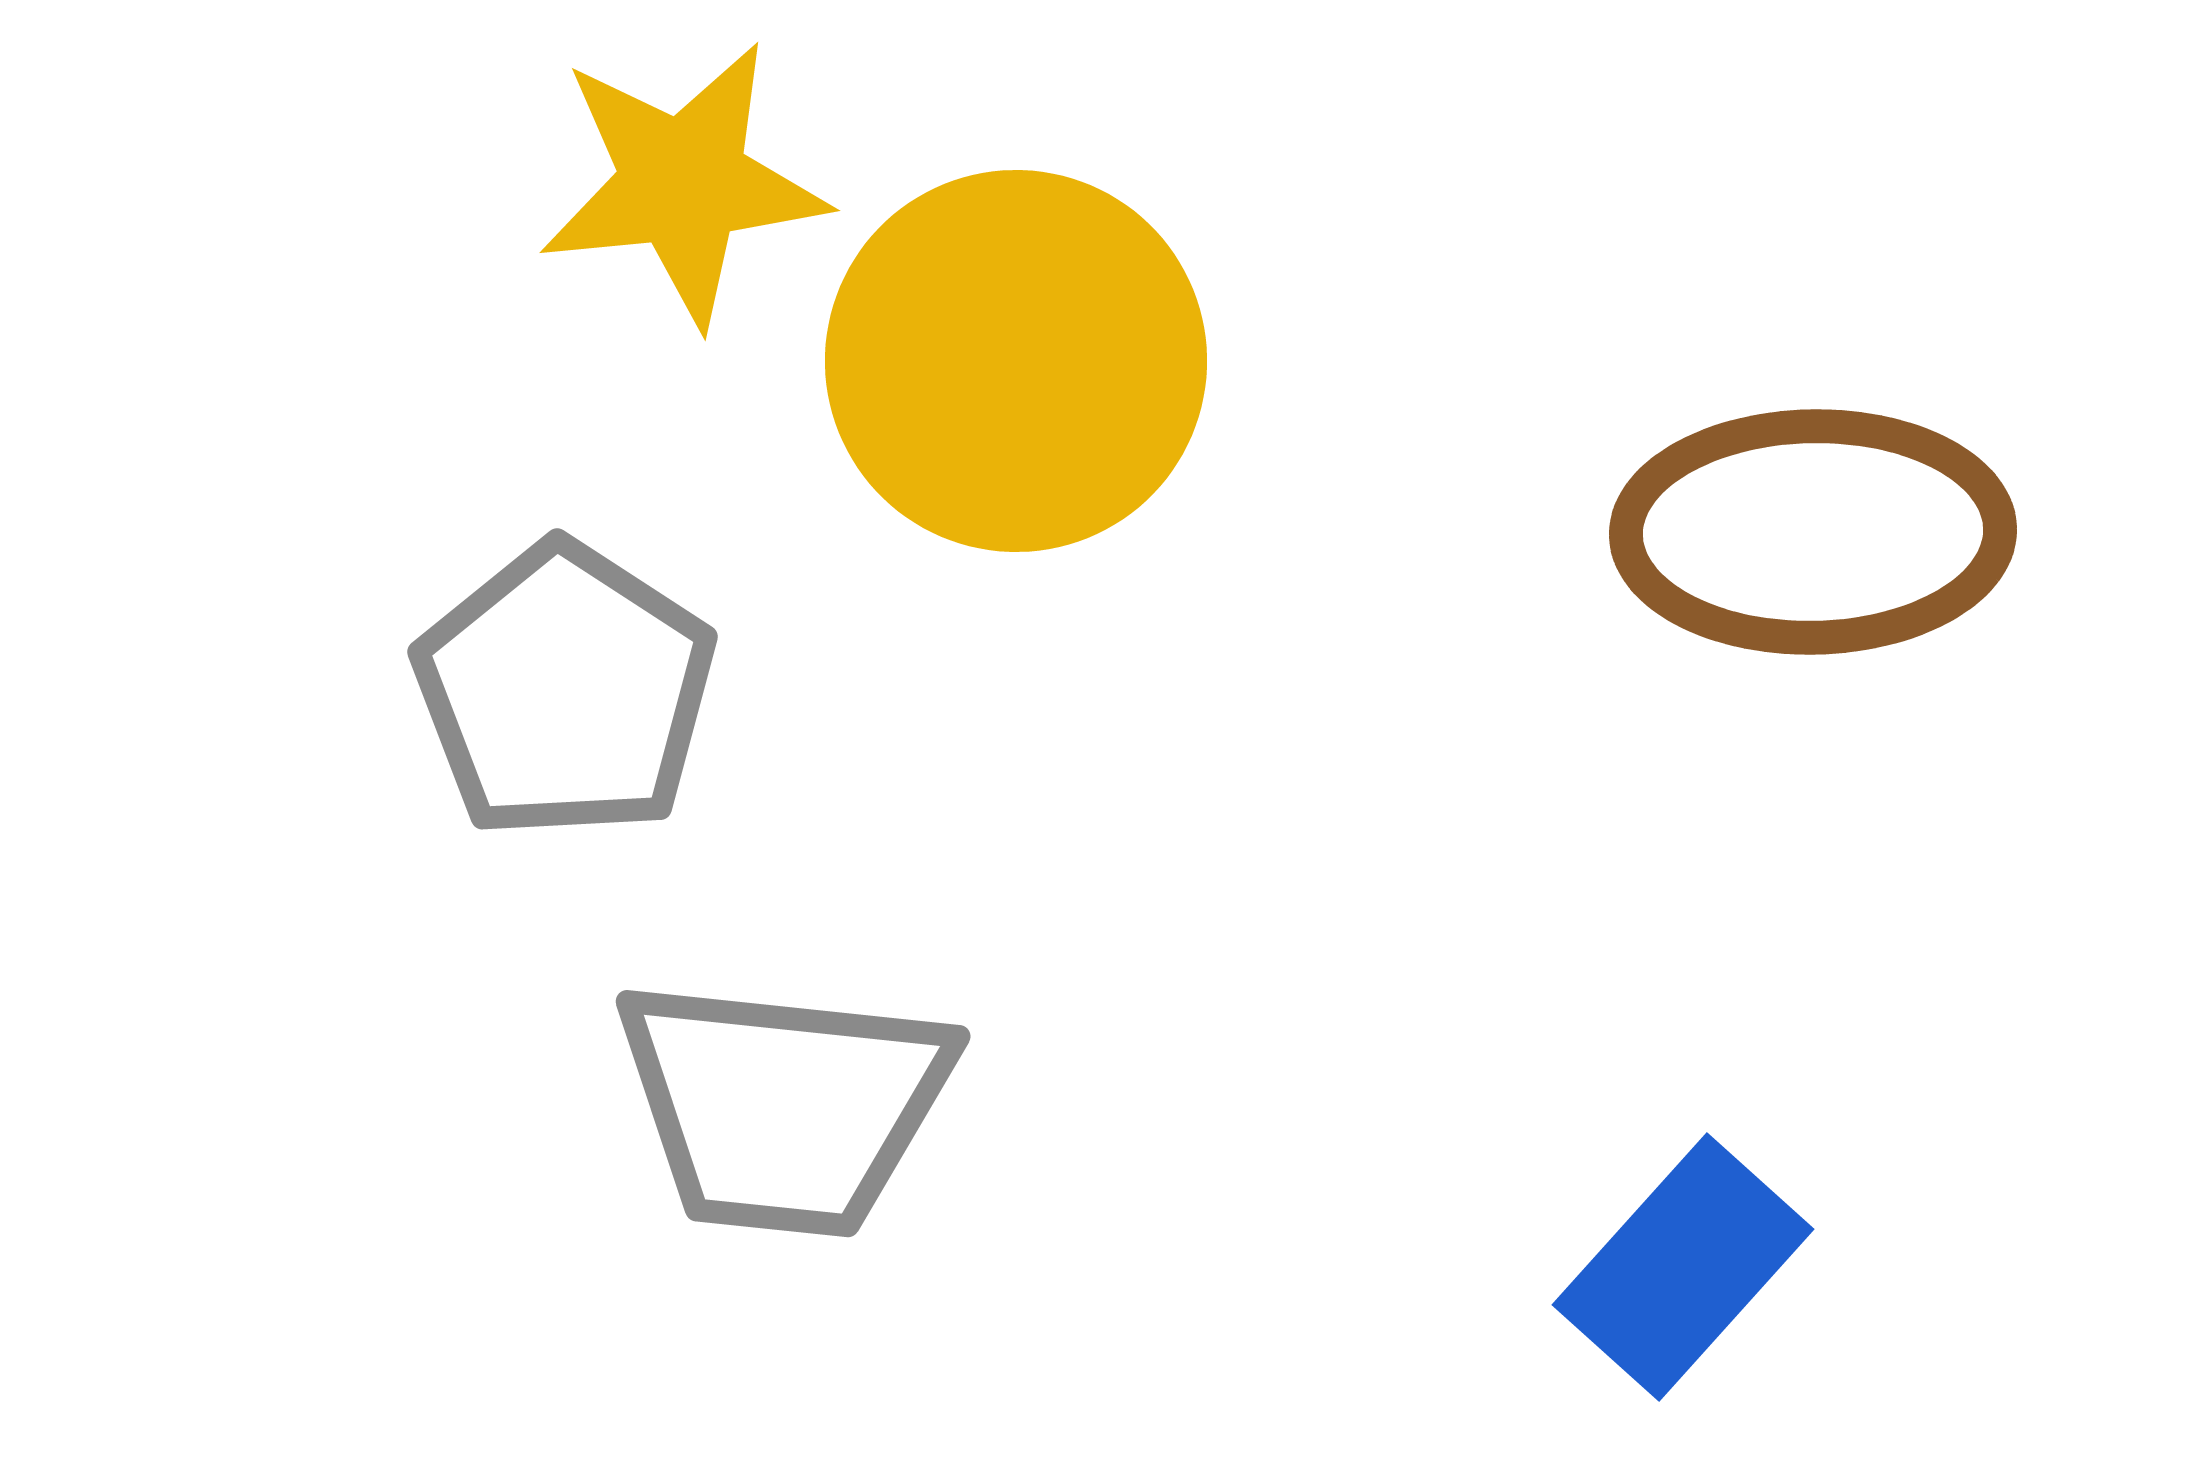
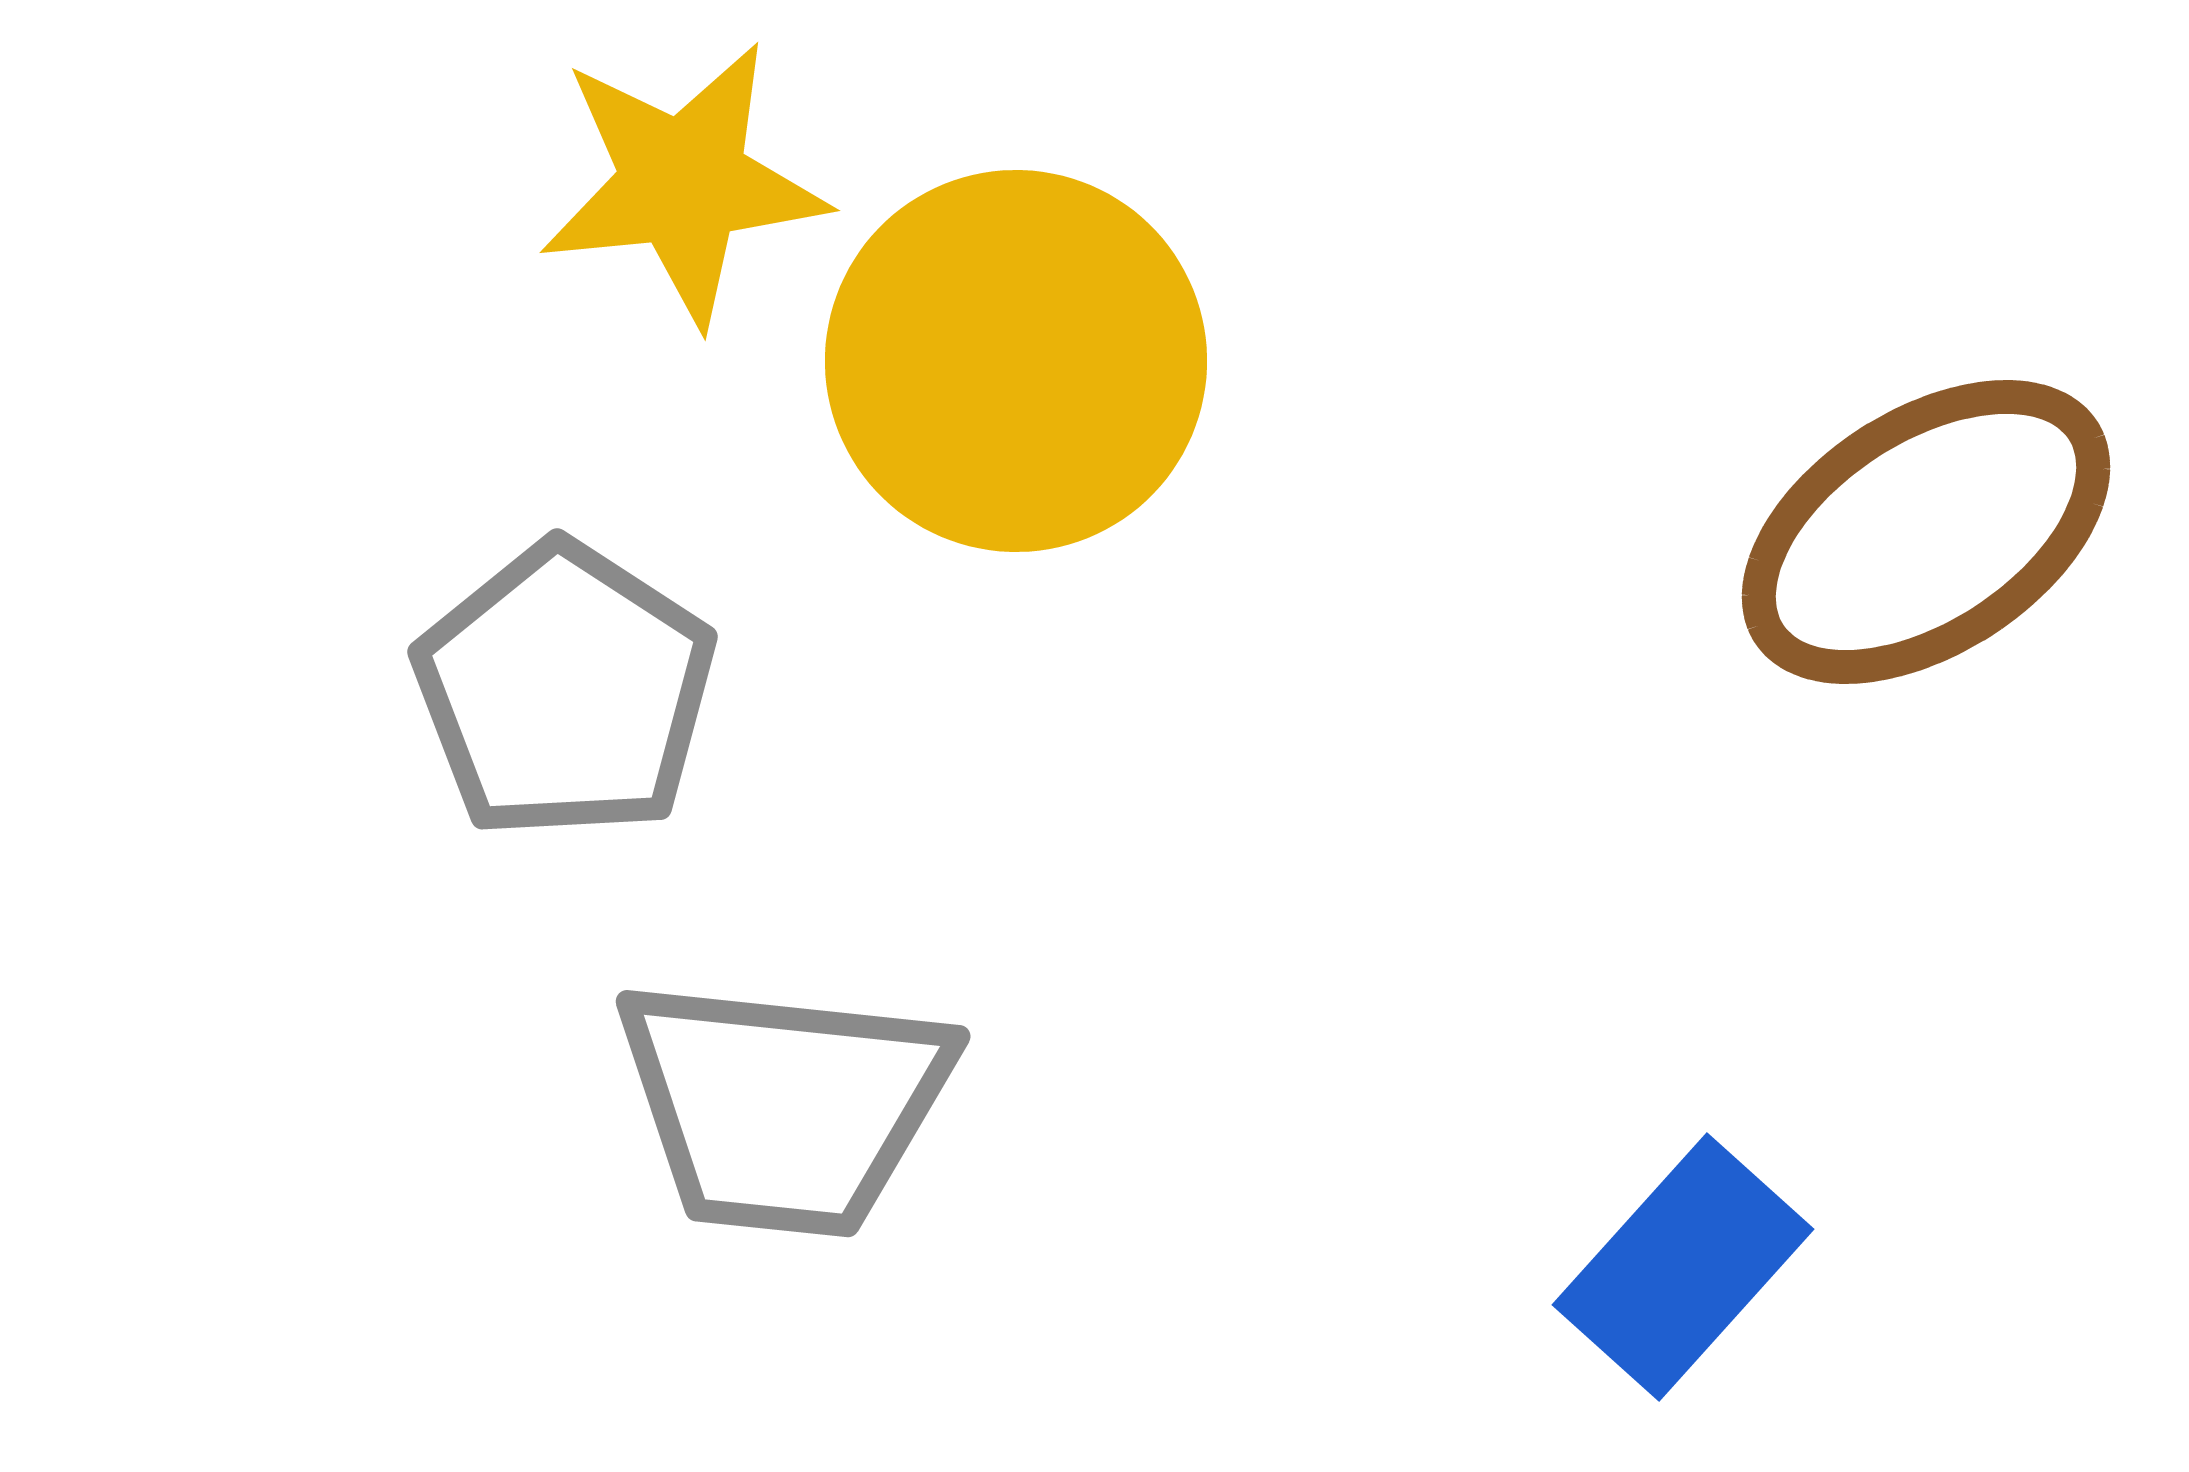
brown ellipse: moved 113 px right; rotated 32 degrees counterclockwise
